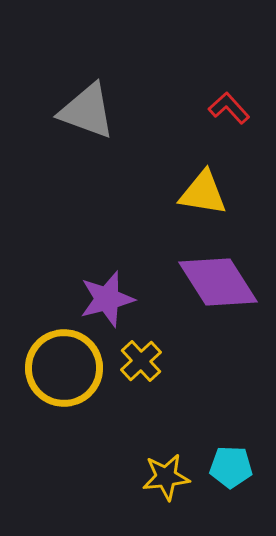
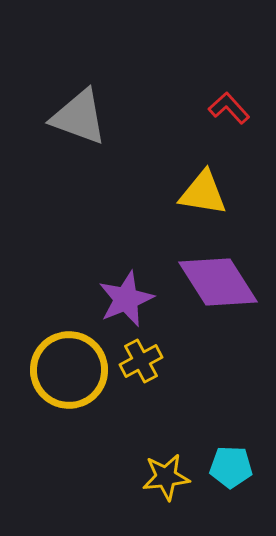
gray triangle: moved 8 px left, 6 px down
purple star: moved 19 px right; rotated 8 degrees counterclockwise
yellow cross: rotated 15 degrees clockwise
yellow circle: moved 5 px right, 2 px down
